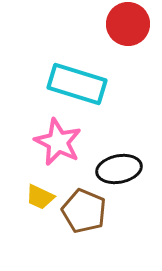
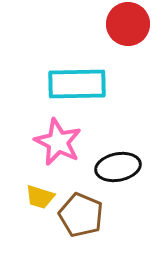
cyan rectangle: rotated 18 degrees counterclockwise
black ellipse: moved 1 px left, 2 px up
yellow trapezoid: rotated 8 degrees counterclockwise
brown pentagon: moved 3 px left, 4 px down
